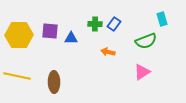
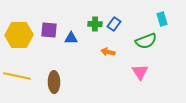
purple square: moved 1 px left, 1 px up
pink triangle: moved 2 px left; rotated 30 degrees counterclockwise
